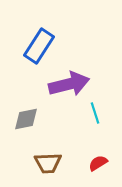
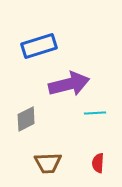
blue rectangle: rotated 40 degrees clockwise
cyan line: rotated 75 degrees counterclockwise
gray diamond: rotated 16 degrees counterclockwise
red semicircle: rotated 54 degrees counterclockwise
